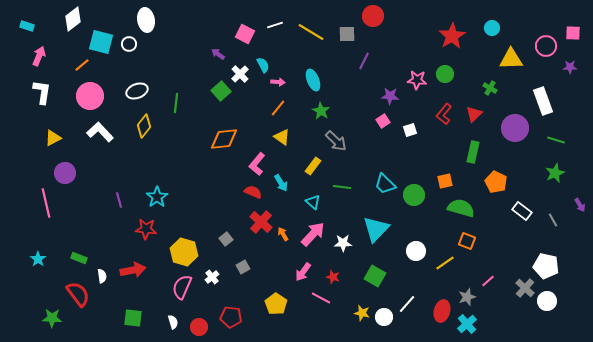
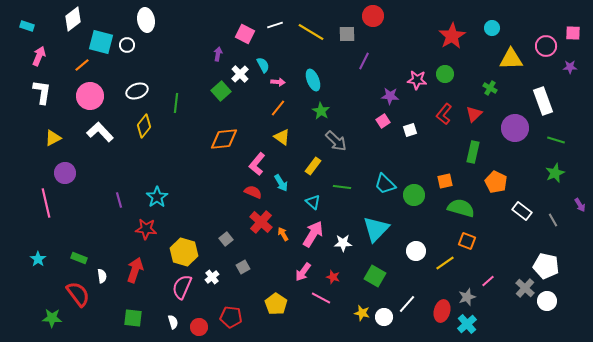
white circle at (129, 44): moved 2 px left, 1 px down
purple arrow at (218, 54): rotated 64 degrees clockwise
pink arrow at (313, 234): rotated 12 degrees counterclockwise
red arrow at (133, 270): moved 2 px right; rotated 60 degrees counterclockwise
